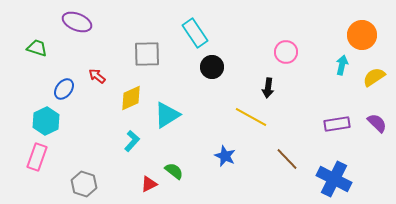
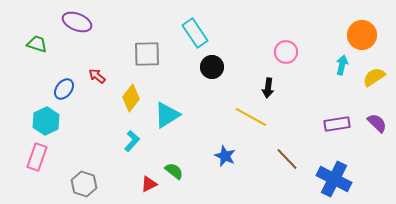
green trapezoid: moved 4 px up
yellow diamond: rotated 28 degrees counterclockwise
